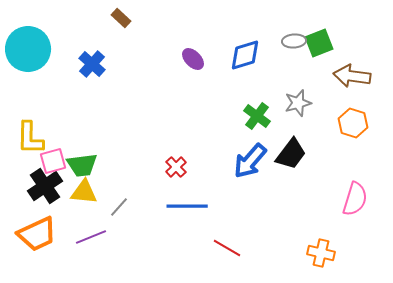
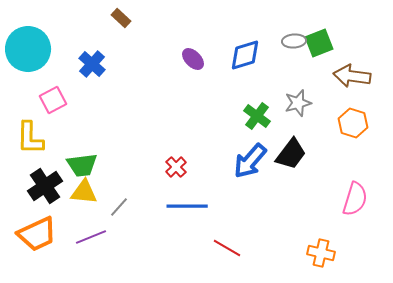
pink square: moved 61 px up; rotated 12 degrees counterclockwise
